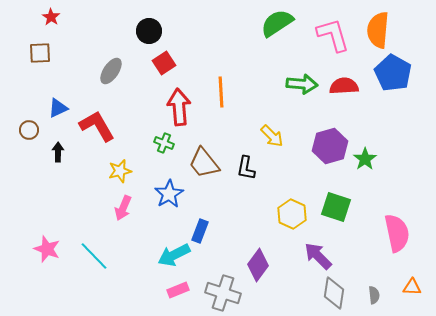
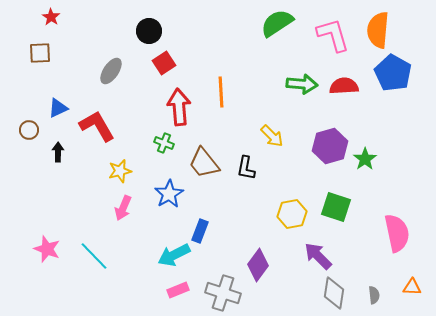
yellow hexagon: rotated 24 degrees clockwise
